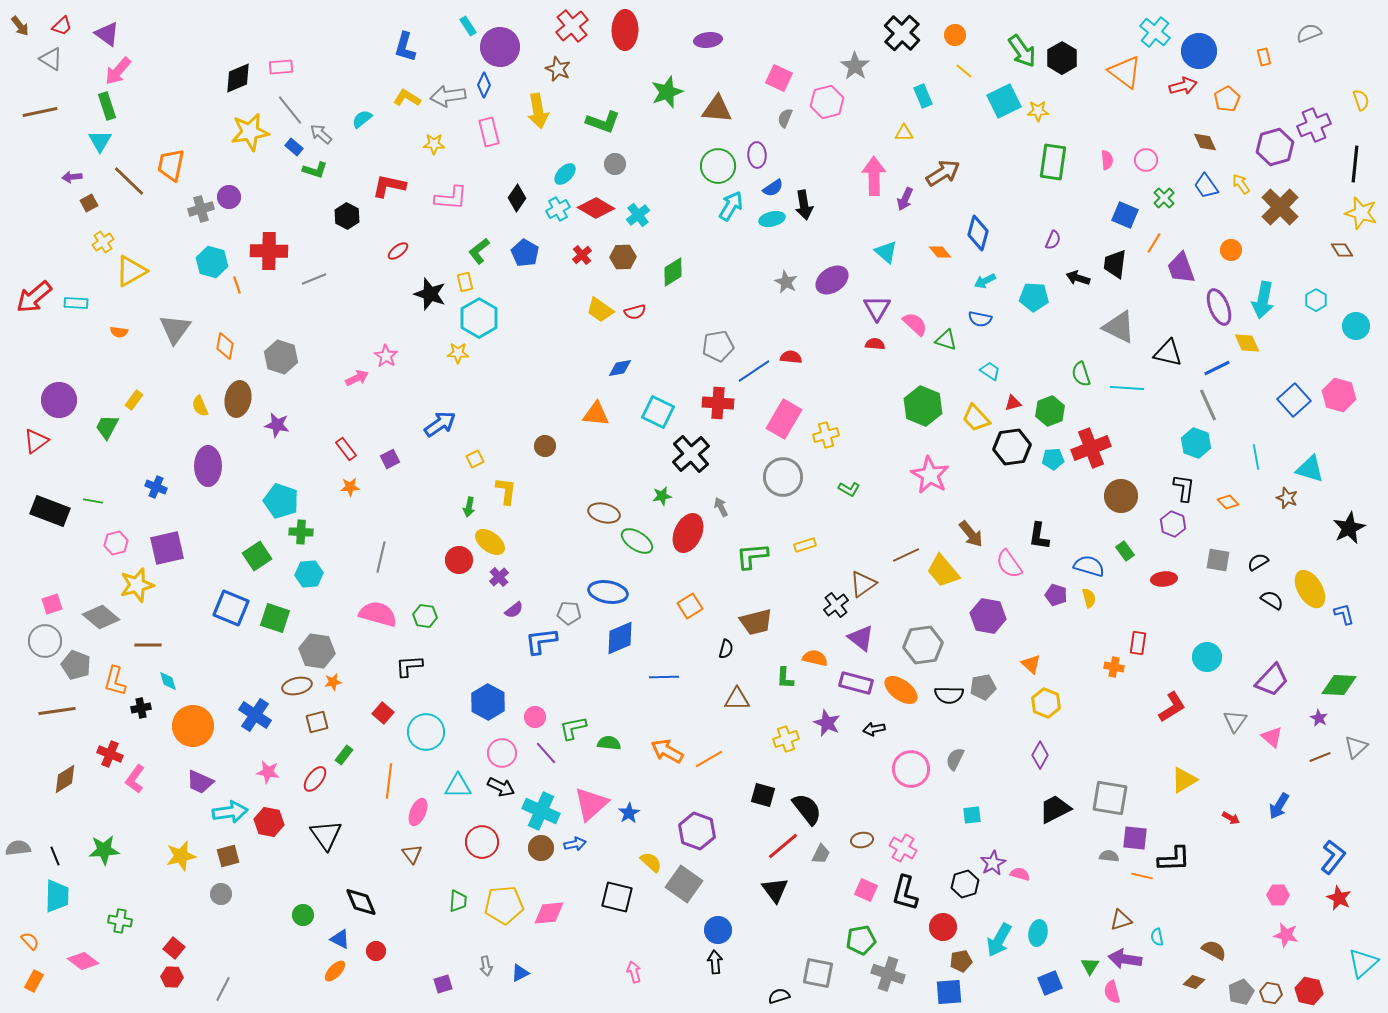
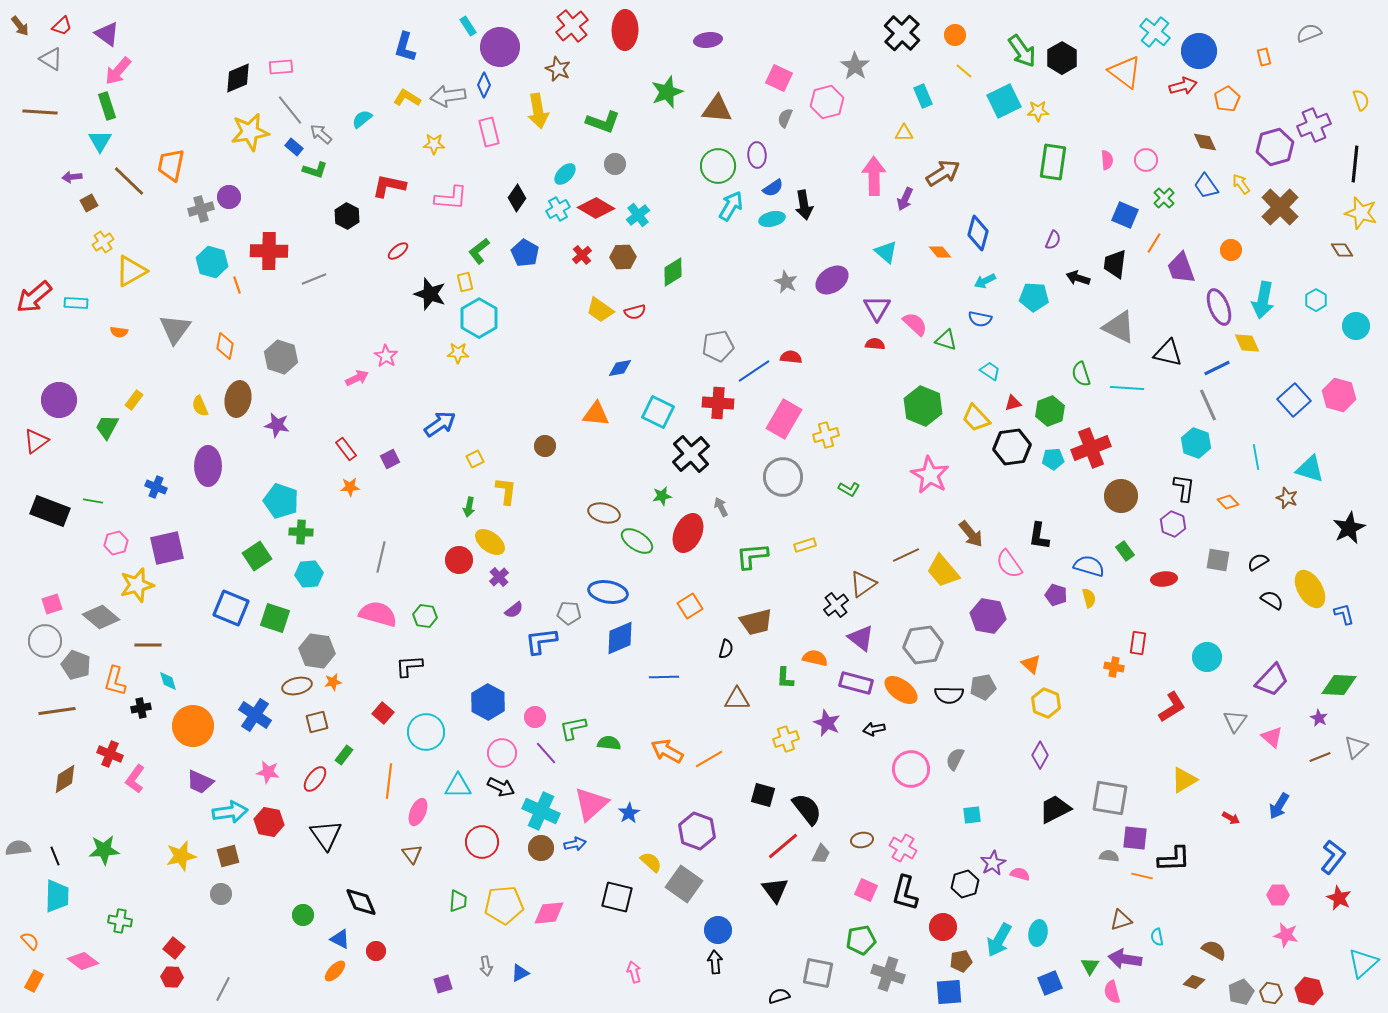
brown line at (40, 112): rotated 16 degrees clockwise
